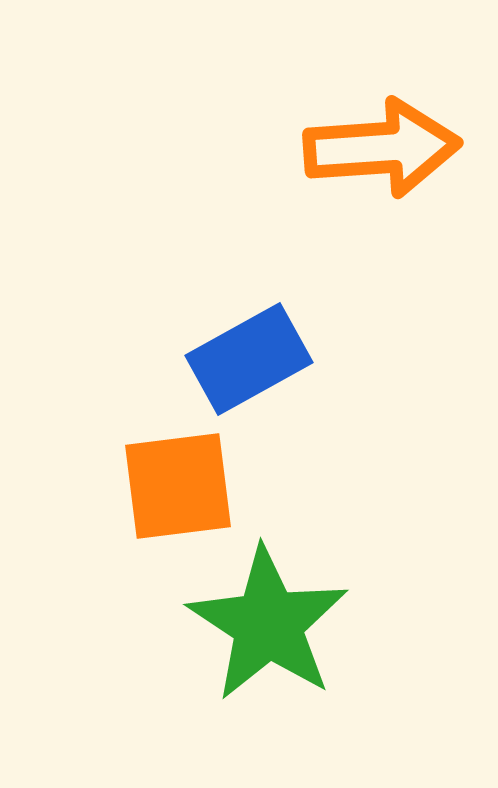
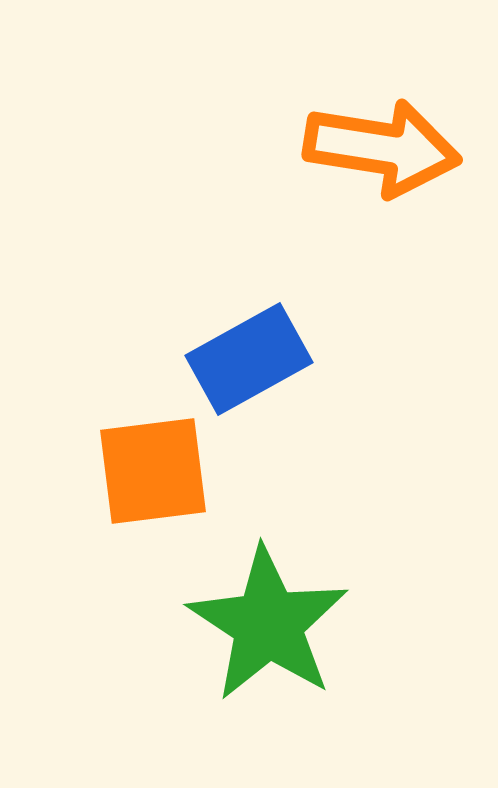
orange arrow: rotated 13 degrees clockwise
orange square: moved 25 px left, 15 px up
